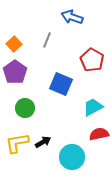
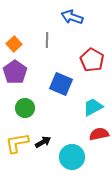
gray line: rotated 21 degrees counterclockwise
